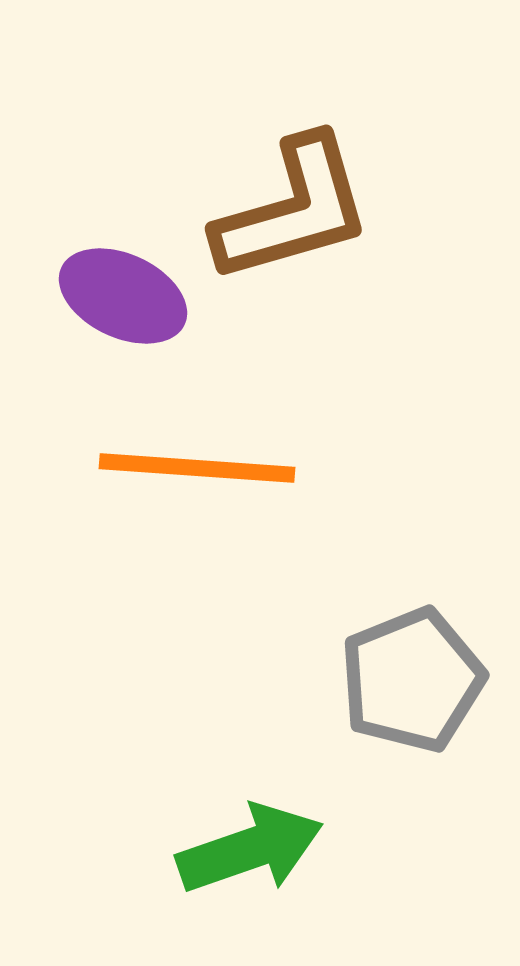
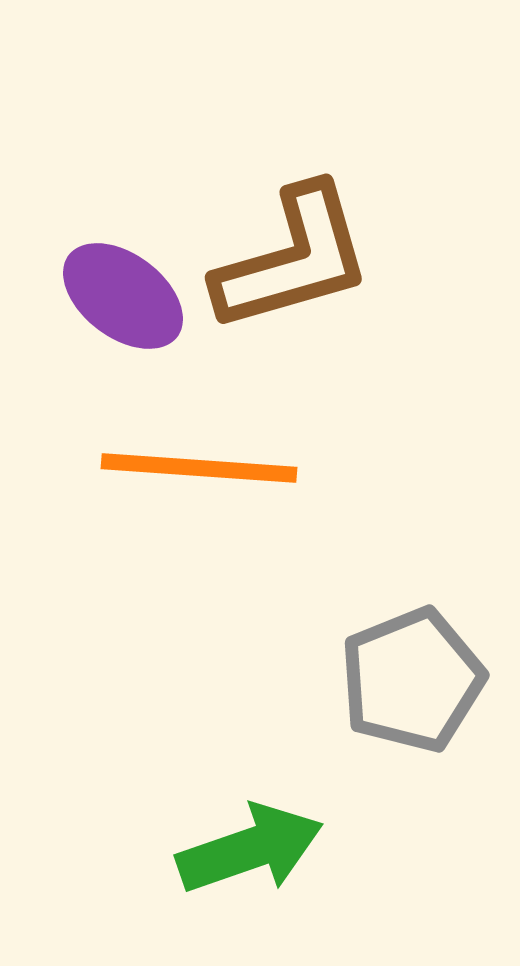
brown L-shape: moved 49 px down
purple ellipse: rotated 12 degrees clockwise
orange line: moved 2 px right
